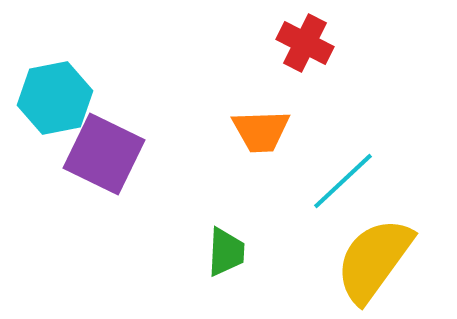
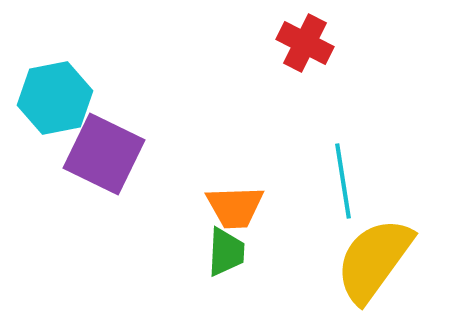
orange trapezoid: moved 26 px left, 76 px down
cyan line: rotated 56 degrees counterclockwise
